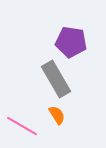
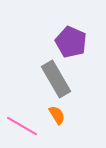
purple pentagon: rotated 16 degrees clockwise
